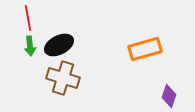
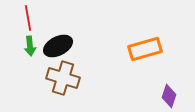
black ellipse: moved 1 px left, 1 px down
